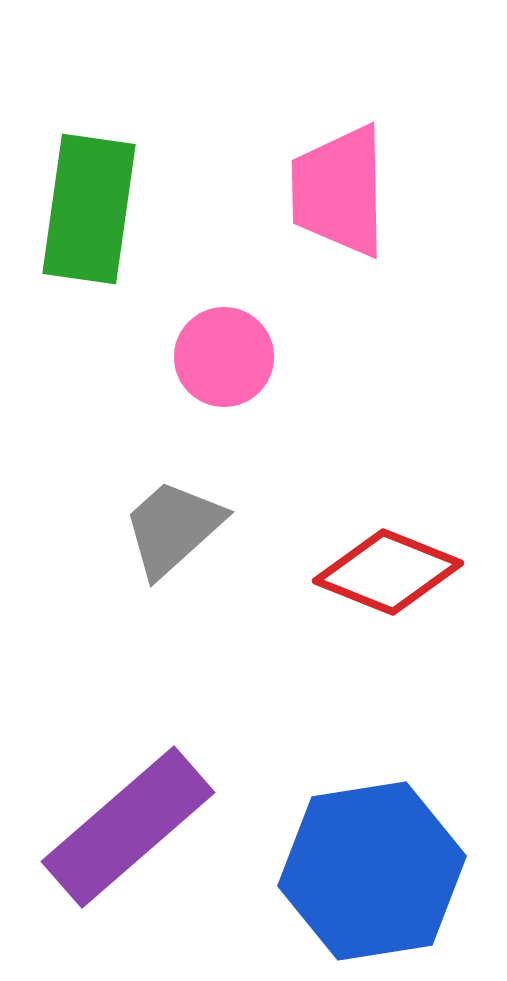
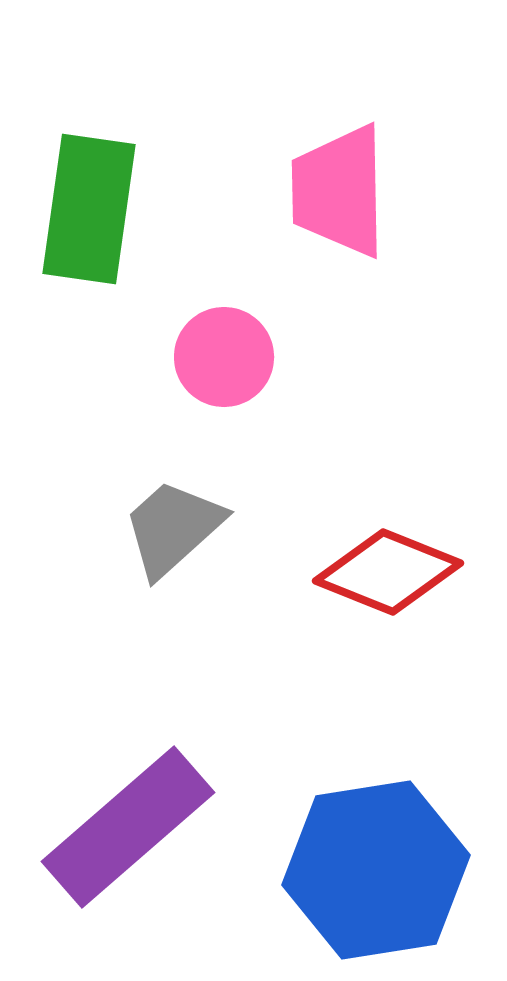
blue hexagon: moved 4 px right, 1 px up
